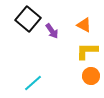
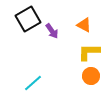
black square: rotated 20 degrees clockwise
yellow L-shape: moved 2 px right, 1 px down
